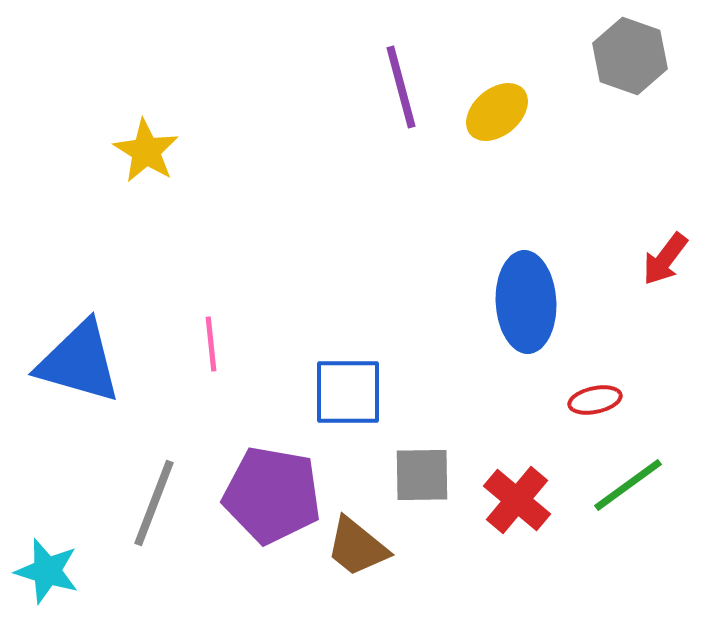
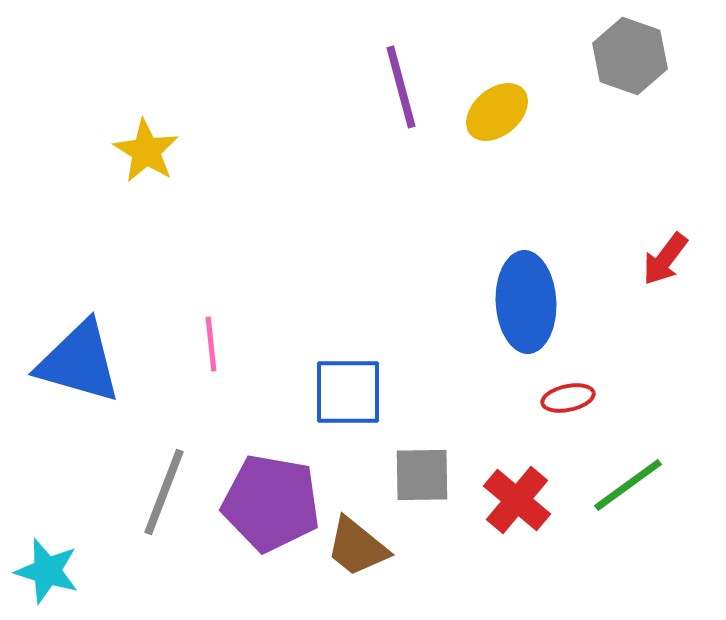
red ellipse: moved 27 px left, 2 px up
purple pentagon: moved 1 px left, 8 px down
gray line: moved 10 px right, 11 px up
